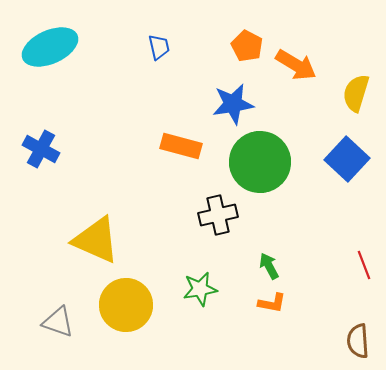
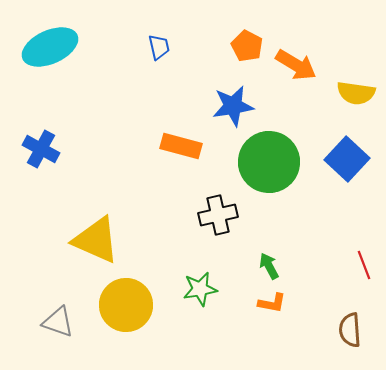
yellow semicircle: rotated 99 degrees counterclockwise
blue star: moved 2 px down
green circle: moved 9 px right
brown semicircle: moved 8 px left, 11 px up
